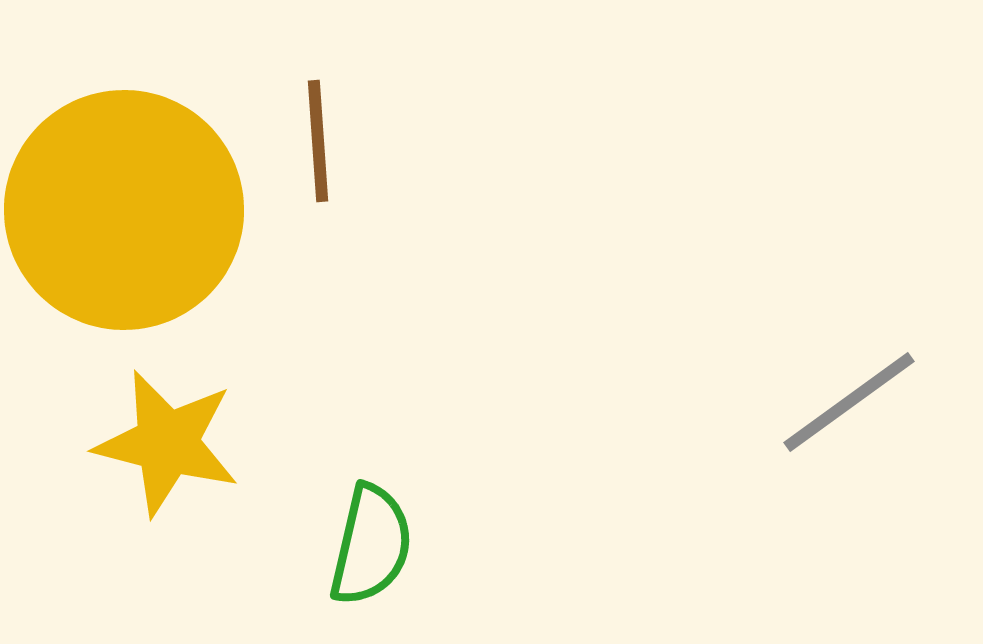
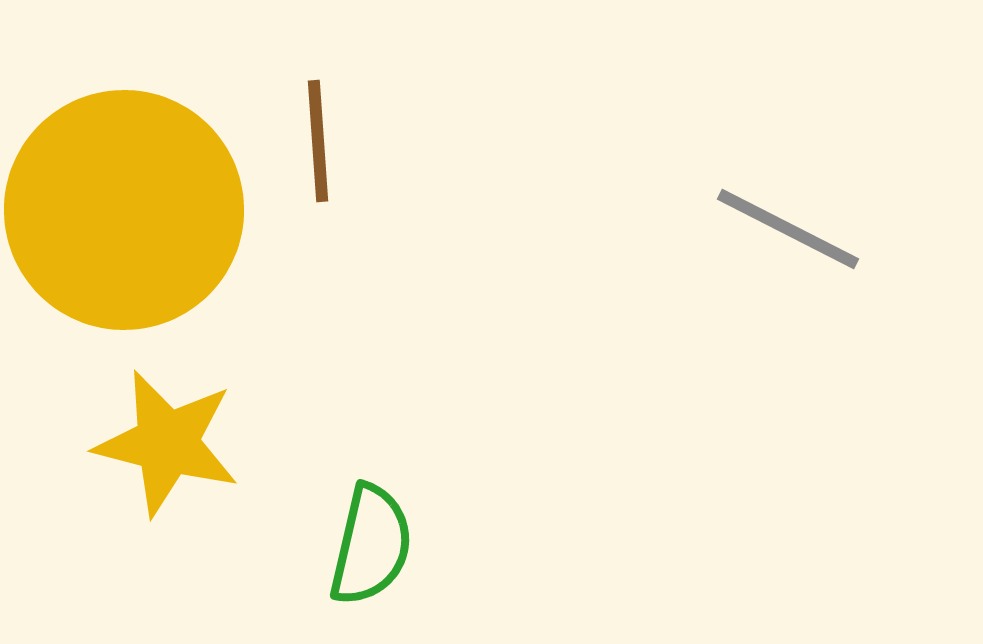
gray line: moved 61 px left, 173 px up; rotated 63 degrees clockwise
